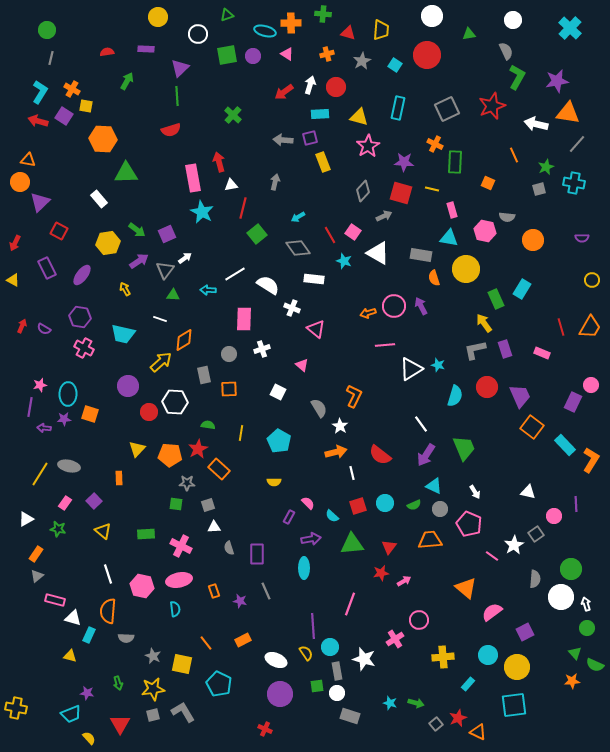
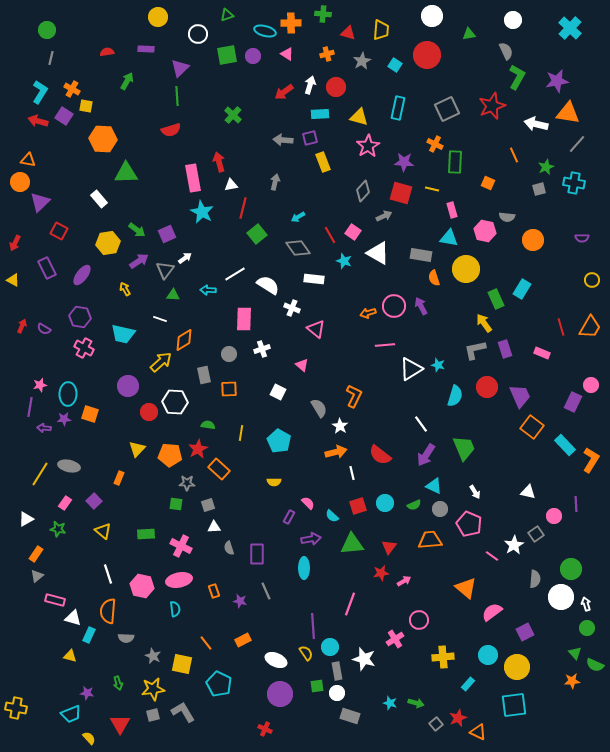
orange rectangle at (119, 478): rotated 24 degrees clockwise
